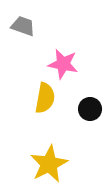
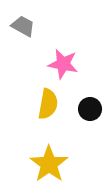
gray trapezoid: rotated 10 degrees clockwise
yellow semicircle: moved 3 px right, 6 px down
yellow star: rotated 9 degrees counterclockwise
